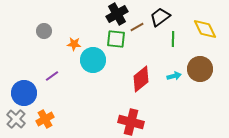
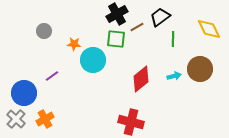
yellow diamond: moved 4 px right
